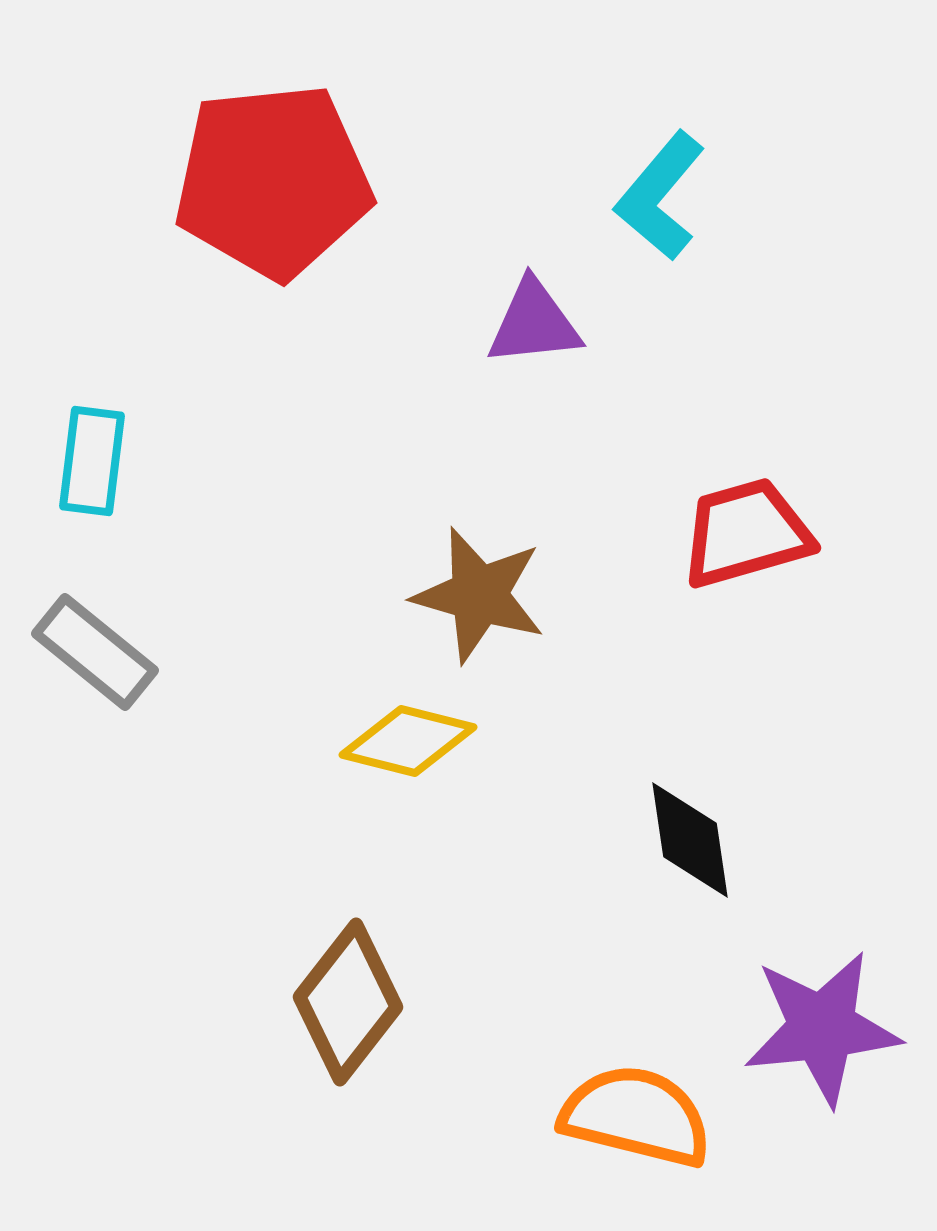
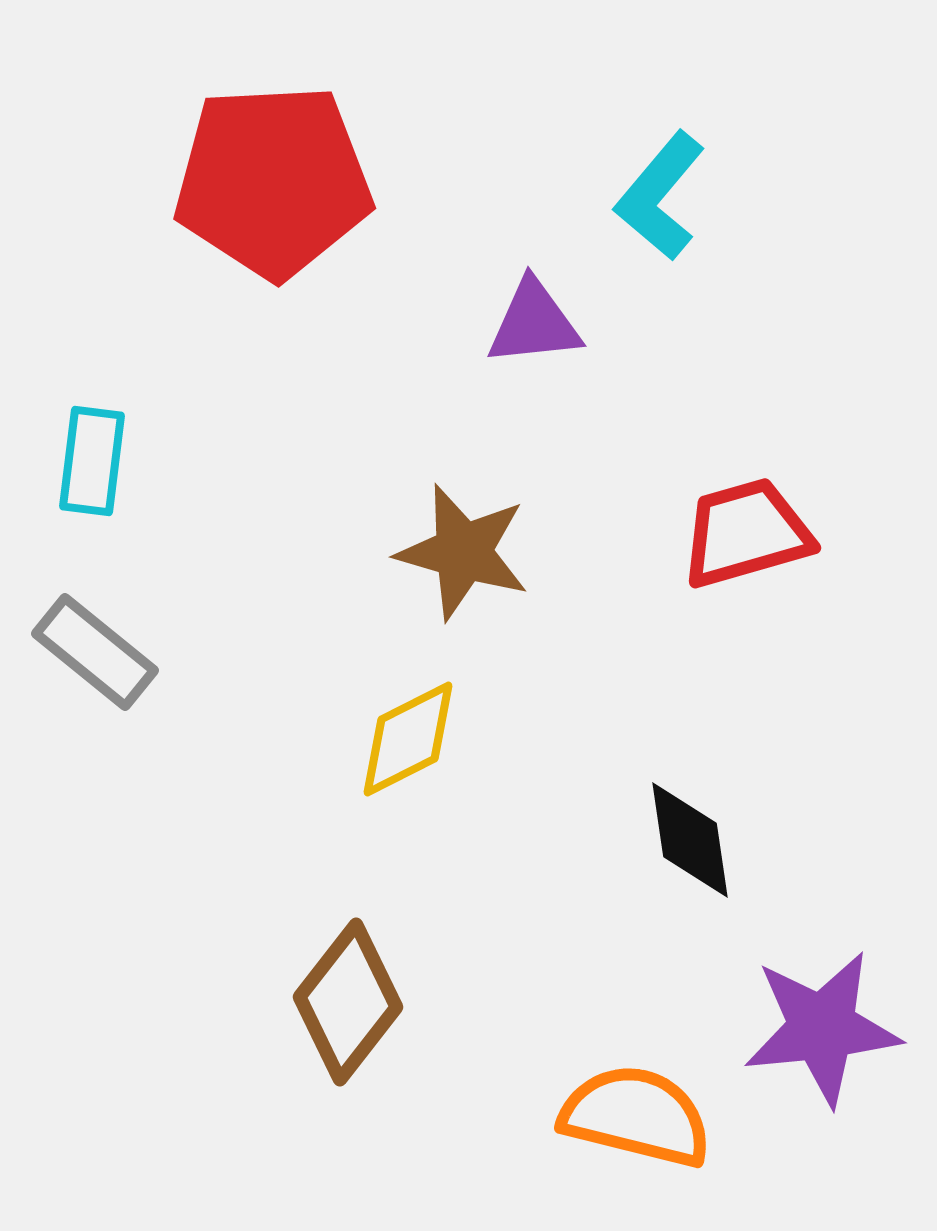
red pentagon: rotated 3 degrees clockwise
brown star: moved 16 px left, 43 px up
yellow diamond: moved 2 px up; rotated 41 degrees counterclockwise
